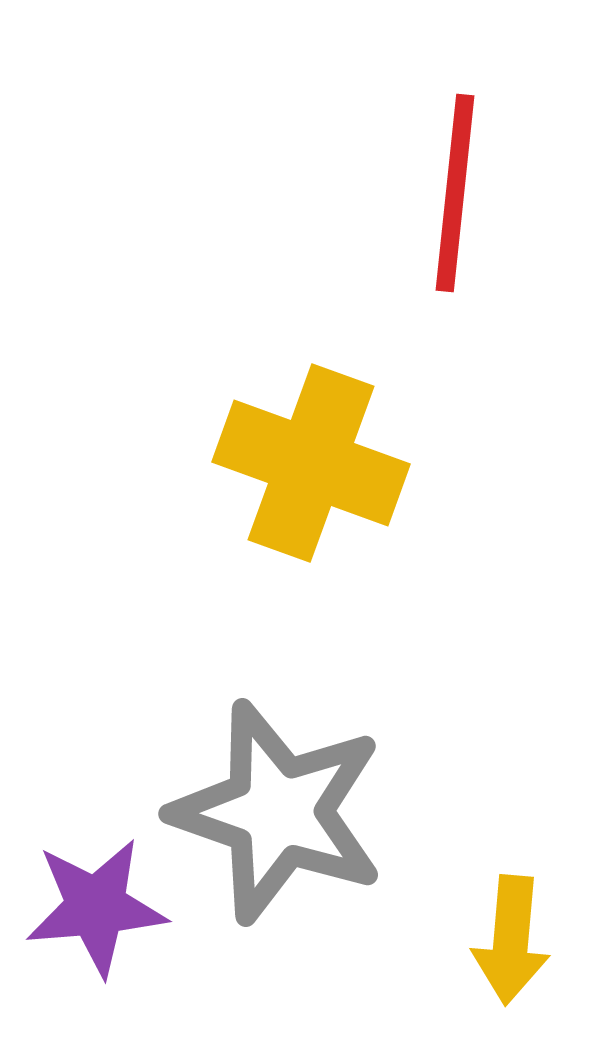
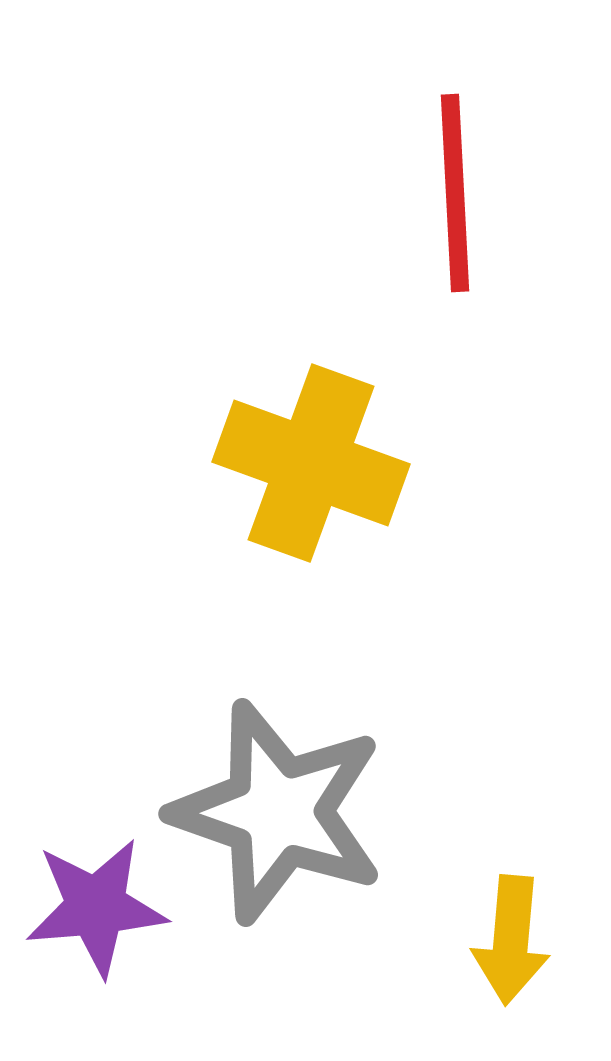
red line: rotated 9 degrees counterclockwise
